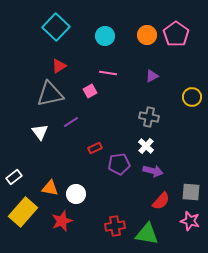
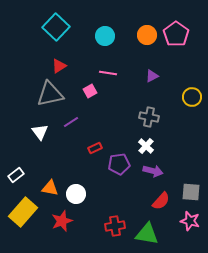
white rectangle: moved 2 px right, 2 px up
